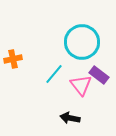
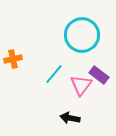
cyan circle: moved 7 px up
pink triangle: rotated 15 degrees clockwise
